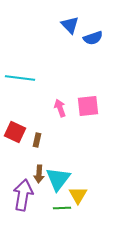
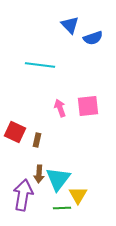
cyan line: moved 20 px right, 13 px up
